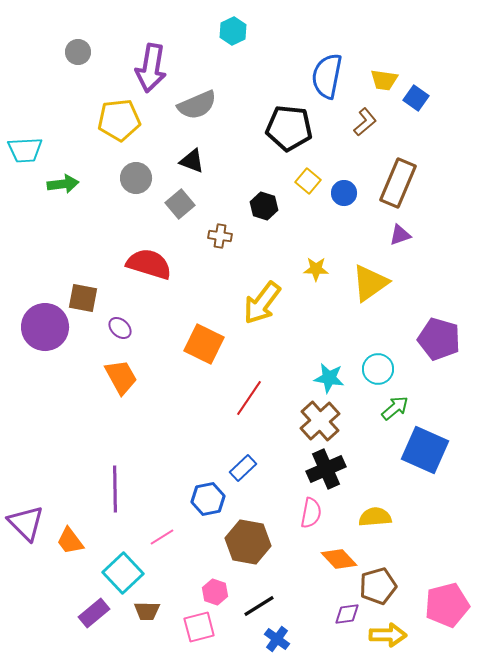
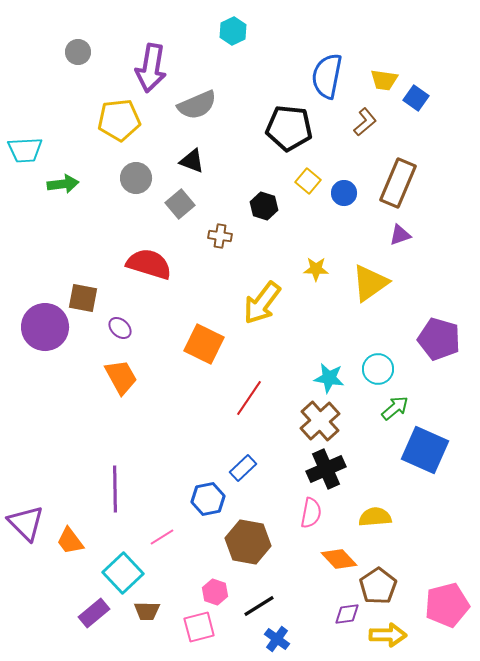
brown pentagon at (378, 586): rotated 18 degrees counterclockwise
